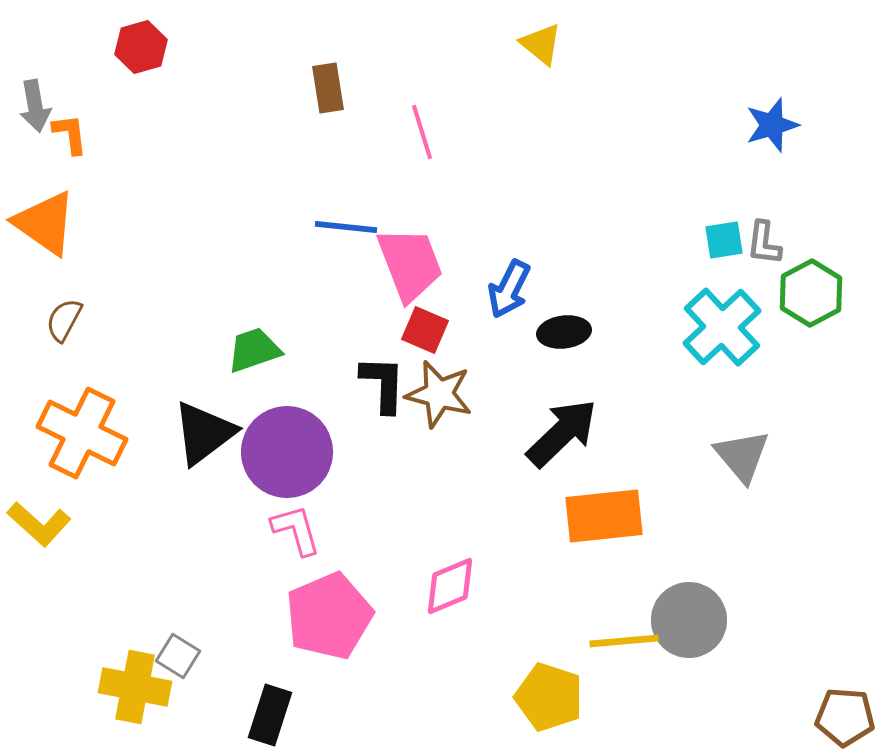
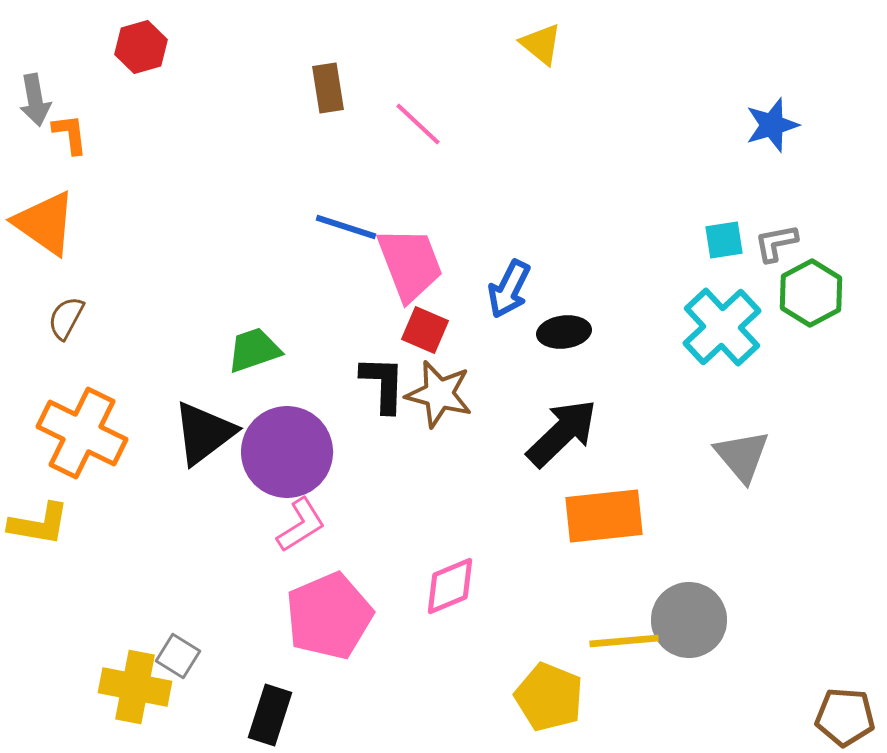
gray arrow: moved 6 px up
pink line: moved 4 px left, 8 px up; rotated 30 degrees counterclockwise
blue line: rotated 12 degrees clockwise
gray L-shape: moved 12 px right; rotated 72 degrees clockwise
brown semicircle: moved 2 px right, 2 px up
yellow L-shape: rotated 32 degrees counterclockwise
pink L-shape: moved 5 px right, 5 px up; rotated 74 degrees clockwise
yellow pentagon: rotated 4 degrees clockwise
